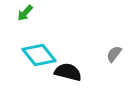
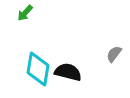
cyan diamond: moved 1 px left, 14 px down; rotated 48 degrees clockwise
